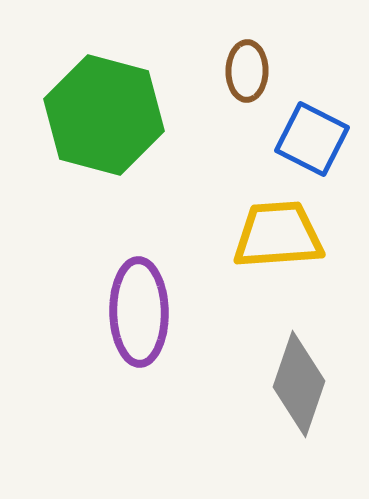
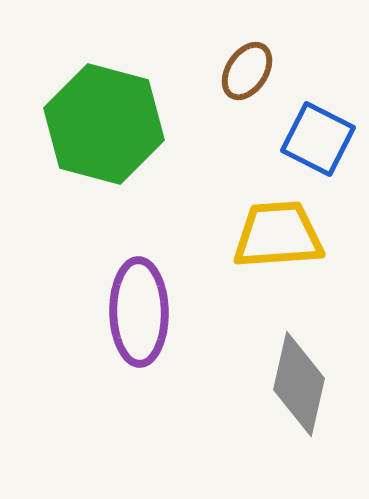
brown ellipse: rotated 32 degrees clockwise
green hexagon: moved 9 px down
blue square: moved 6 px right
gray diamond: rotated 6 degrees counterclockwise
